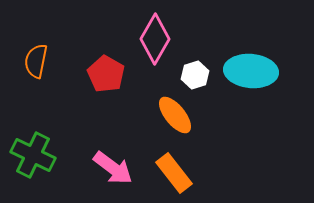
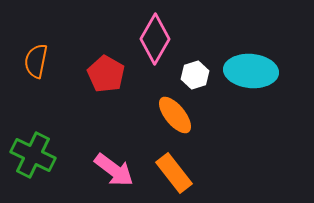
pink arrow: moved 1 px right, 2 px down
